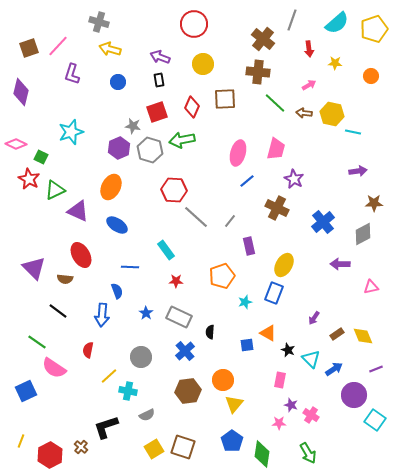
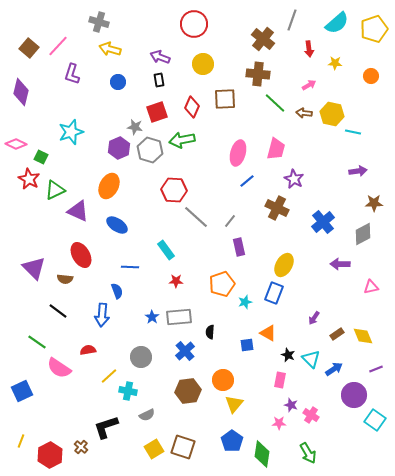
brown square at (29, 48): rotated 30 degrees counterclockwise
brown cross at (258, 72): moved 2 px down
gray star at (133, 126): moved 2 px right, 1 px down
orange ellipse at (111, 187): moved 2 px left, 1 px up
purple rectangle at (249, 246): moved 10 px left, 1 px down
orange pentagon at (222, 276): moved 8 px down
blue star at (146, 313): moved 6 px right, 4 px down
gray rectangle at (179, 317): rotated 30 degrees counterclockwise
red semicircle at (88, 350): rotated 70 degrees clockwise
black star at (288, 350): moved 5 px down
pink semicircle at (54, 368): moved 5 px right
blue square at (26, 391): moved 4 px left
